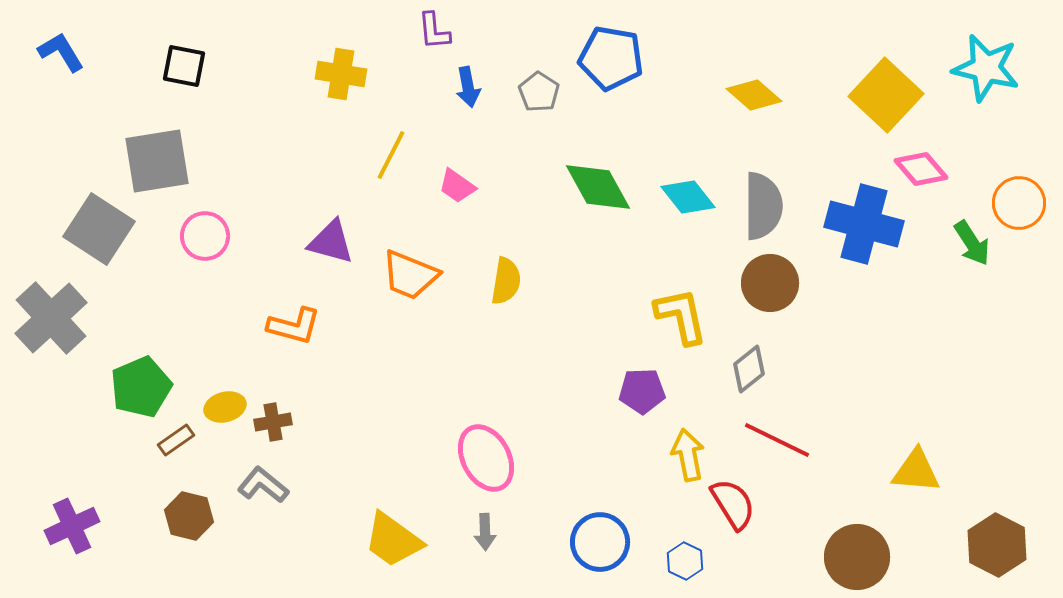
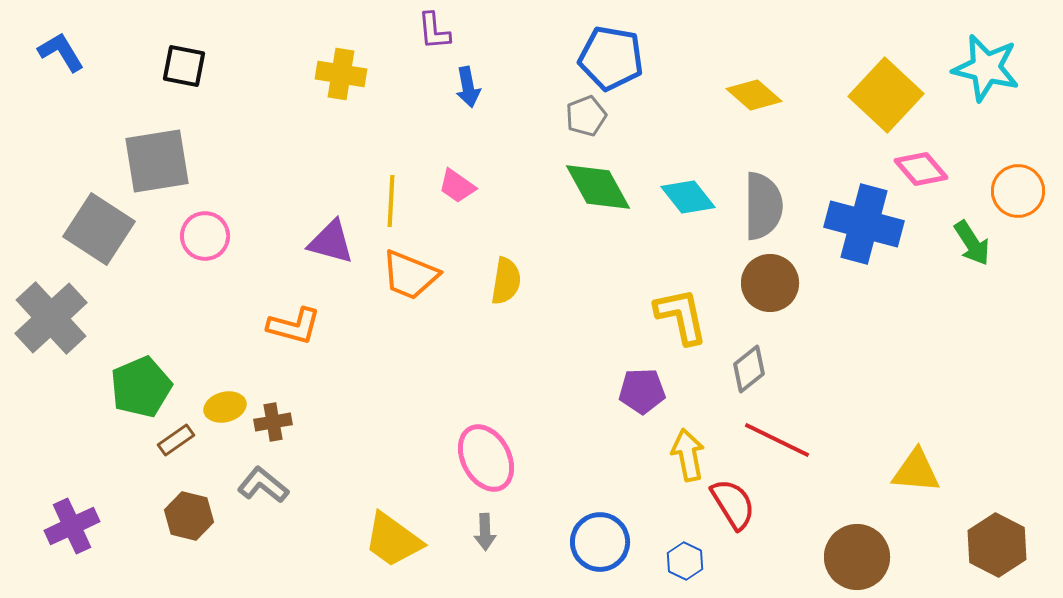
gray pentagon at (539, 92): moved 47 px right, 24 px down; rotated 18 degrees clockwise
yellow line at (391, 155): moved 46 px down; rotated 24 degrees counterclockwise
orange circle at (1019, 203): moved 1 px left, 12 px up
